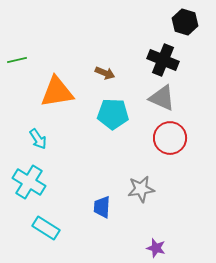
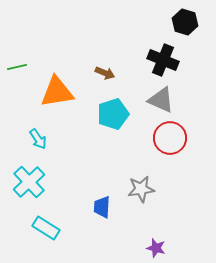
green line: moved 7 px down
gray triangle: moved 1 px left, 2 px down
cyan pentagon: rotated 20 degrees counterclockwise
cyan cross: rotated 16 degrees clockwise
